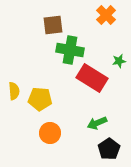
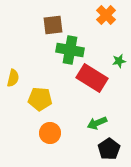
yellow semicircle: moved 1 px left, 13 px up; rotated 18 degrees clockwise
